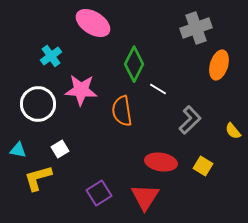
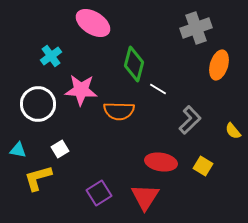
green diamond: rotated 12 degrees counterclockwise
orange semicircle: moved 3 px left; rotated 80 degrees counterclockwise
